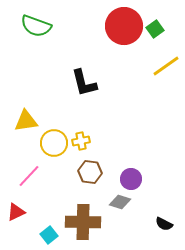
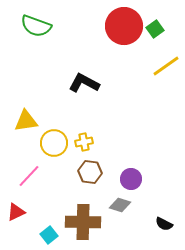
black L-shape: rotated 132 degrees clockwise
yellow cross: moved 3 px right, 1 px down
gray diamond: moved 3 px down
